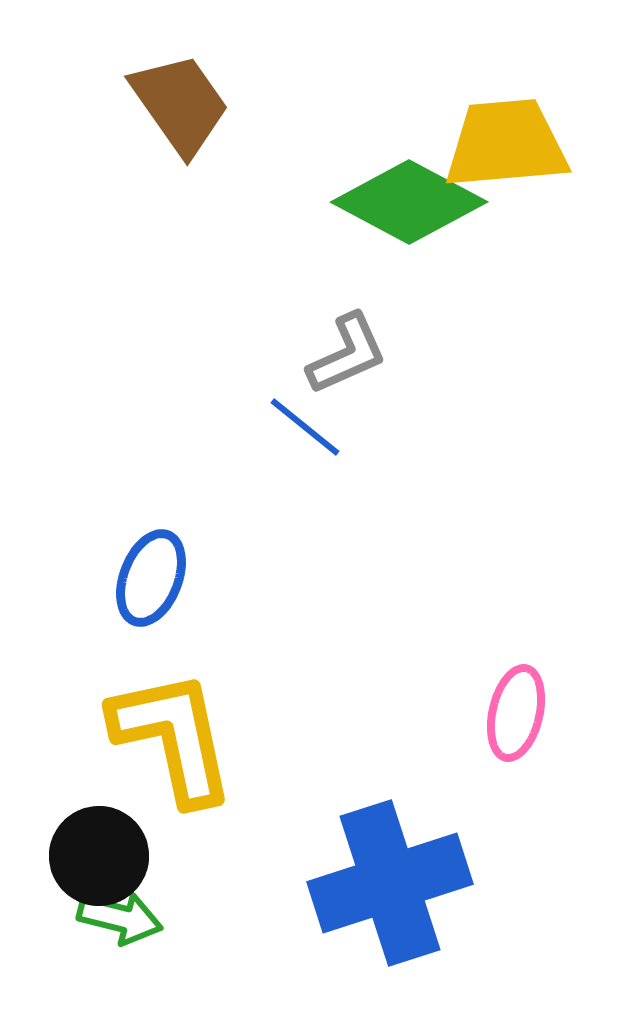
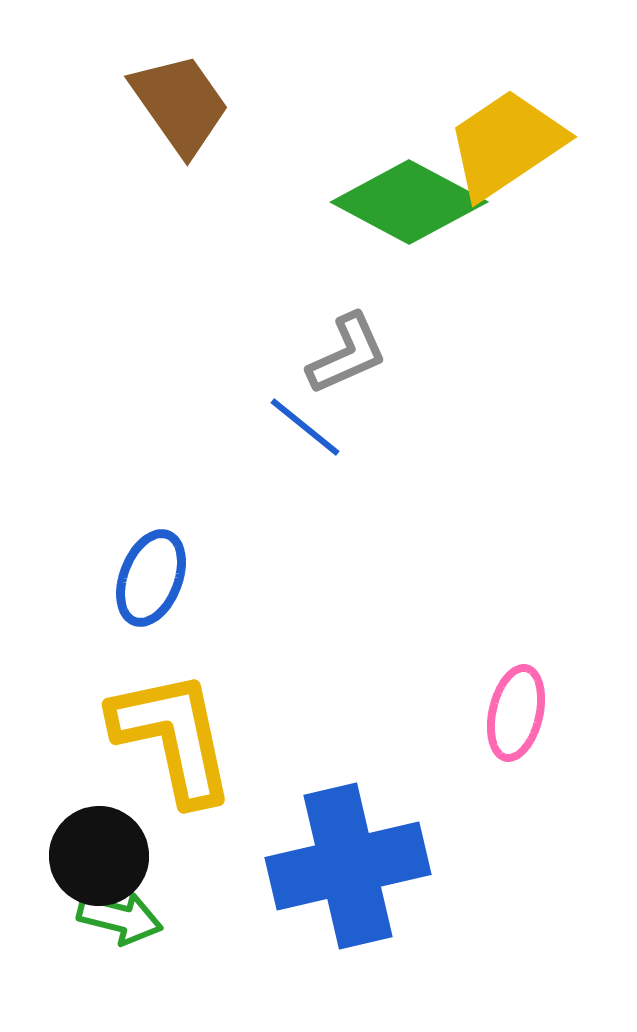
yellow trapezoid: rotated 29 degrees counterclockwise
blue cross: moved 42 px left, 17 px up; rotated 5 degrees clockwise
